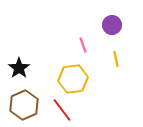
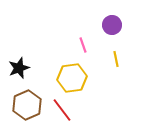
black star: rotated 15 degrees clockwise
yellow hexagon: moved 1 px left, 1 px up
brown hexagon: moved 3 px right
